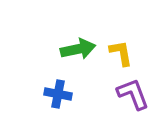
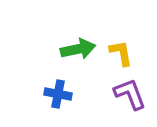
purple L-shape: moved 3 px left
